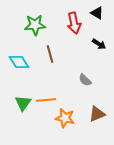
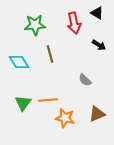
black arrow: moved 1 px down
orange line: moved 2 px right
